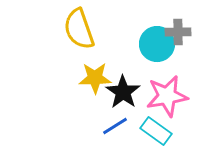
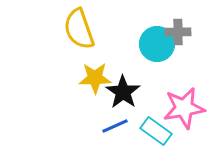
pink star: moved 17 px right, 12 px down
blue line: rotated 8 degrees clockwise
